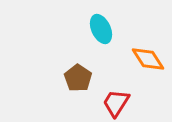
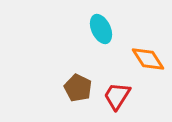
brown pentagon: moved 10 px down; rotated 8 degrees counterclockwise
red trapezoid: moved 1 px right, 7 px up
